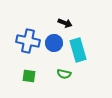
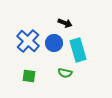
blue cross: rotated 30 degrees clockwise
green semicircle: moved 1 px right, 1 px up
